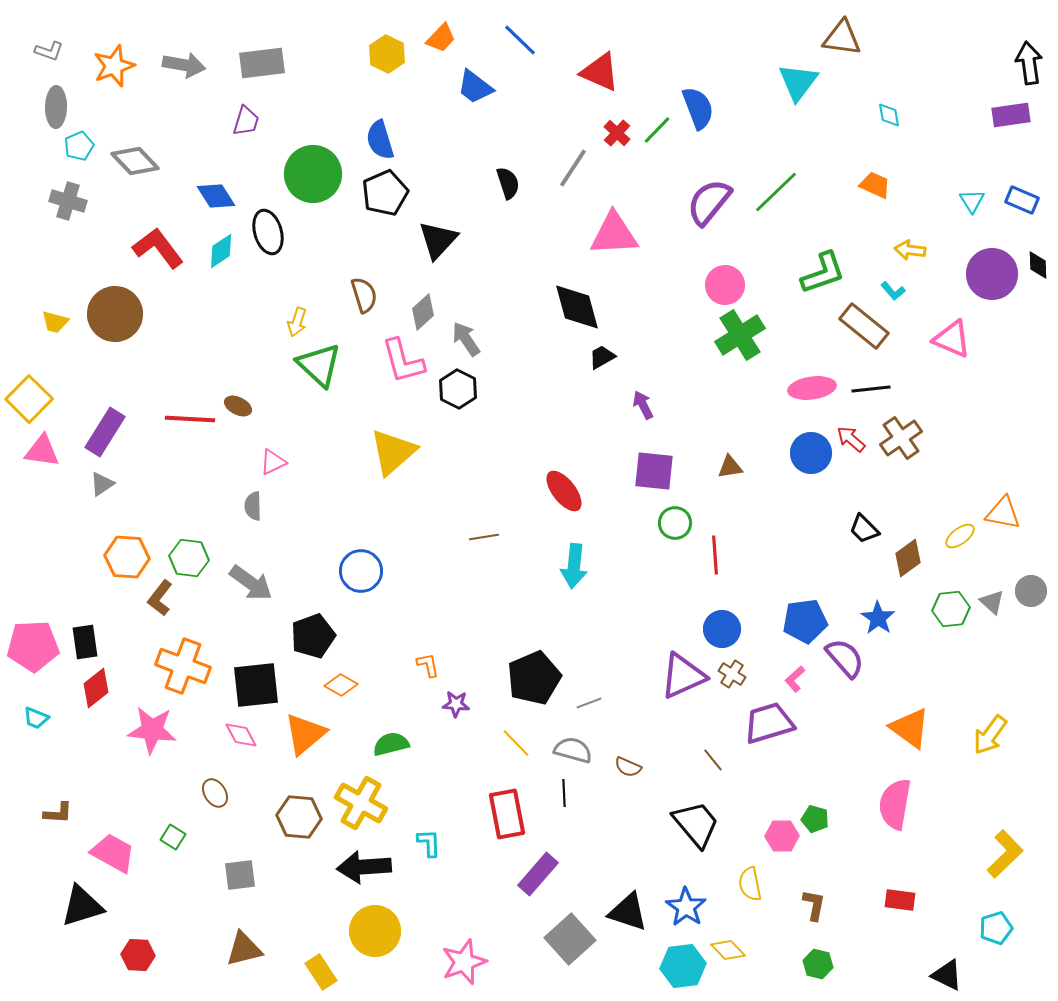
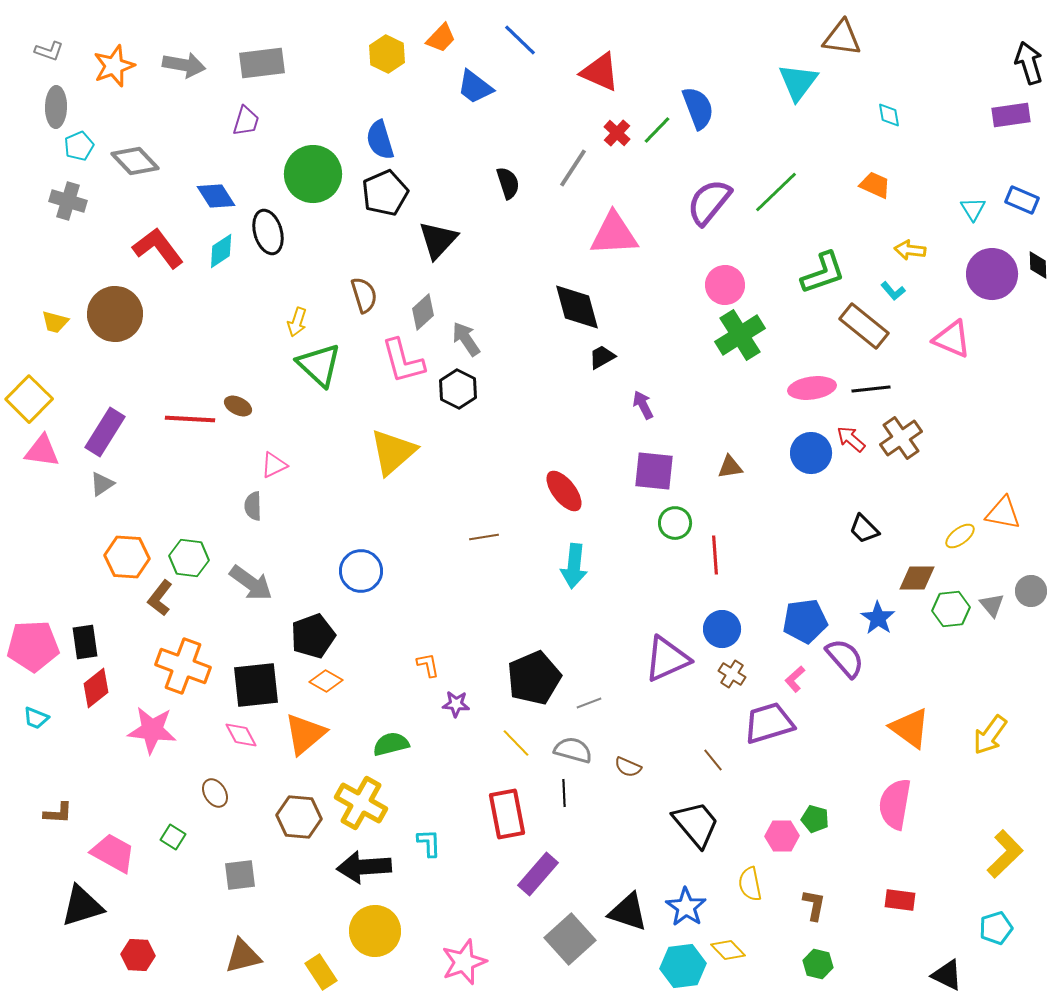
black arrow at (1029, 63): rotated 9 degrees counterclockwise
cyan triangle at (972, 201): moved 1 px right, 8 px down
pink triangle at (273, 462): moved 1 px right, 3 px down
brown diamond at (908, 558): moved 9 px right, 20 px down; rotated 36 degrees clockwise
gray triangle at (992, 602): moved 3 px down; rotated 8 degrees clockwise
purple triangle at (683, 676): moved 16 px left, 17 px up
orange diamond at (341, 685): moved 15 px left, 4 px up
brown triangle at (244, 949): moved 1 px left, 7 px down
